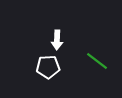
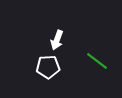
white arrow: rotated 18 degrees clockwise
